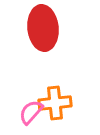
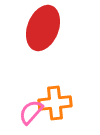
red ellipse: rotated 27 degrees clockwise
